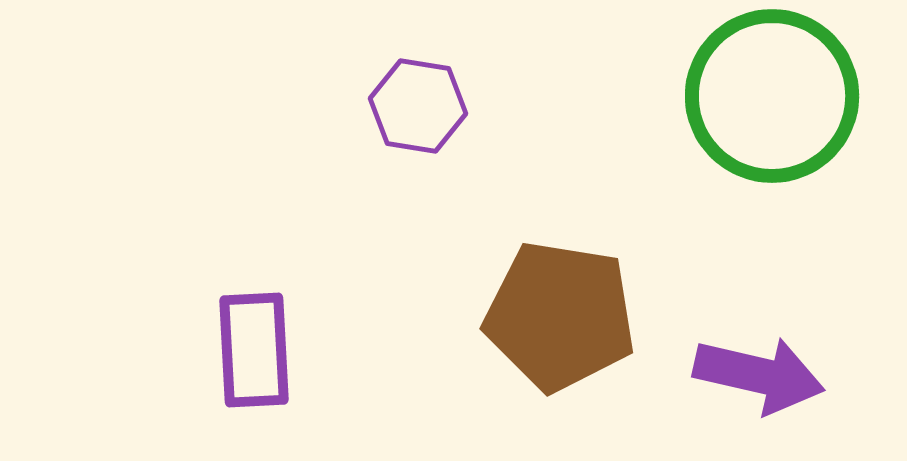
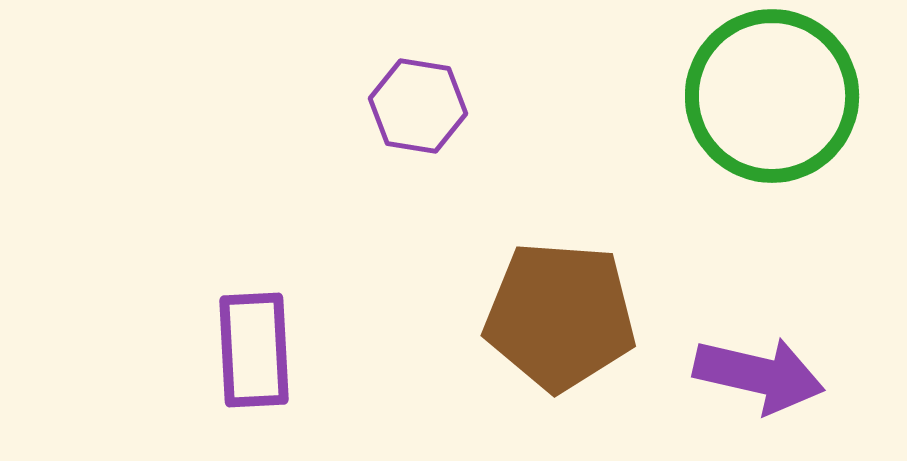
brown pentagon: rotated 5 degrees counterclockwise
